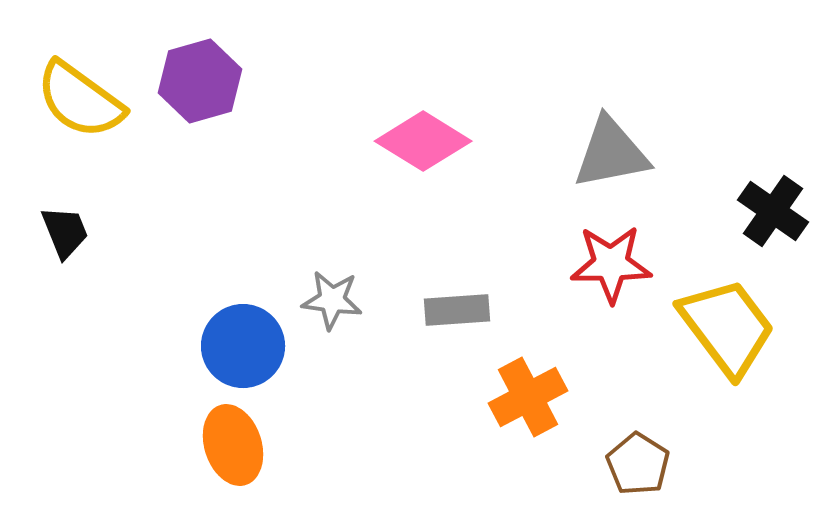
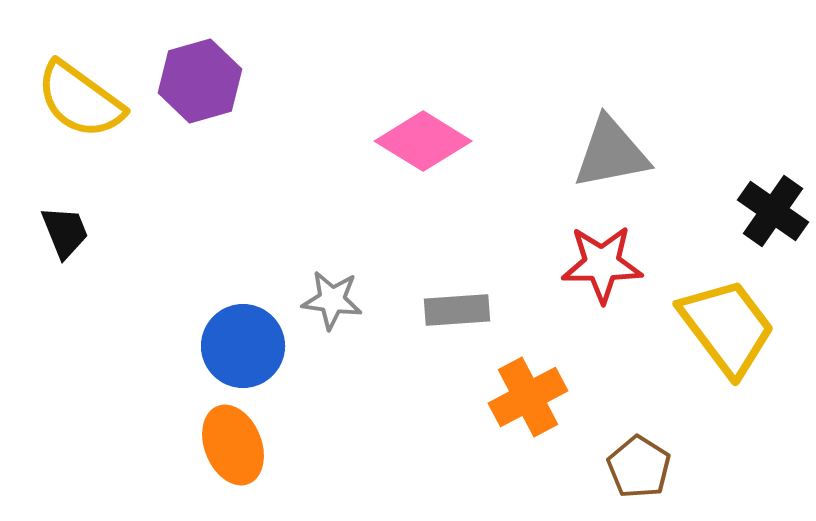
red star: moved 9 px left
orange ellipse: rotated 4 degrees counterclockwise
brown pentagon: moved 1 px right, 3 px down
